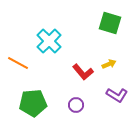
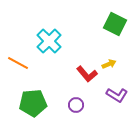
green square: moved 5 px right, 1 px down; rotated 10 degrees clockwise
red L-shape: moved 4 px right, 2 px down
